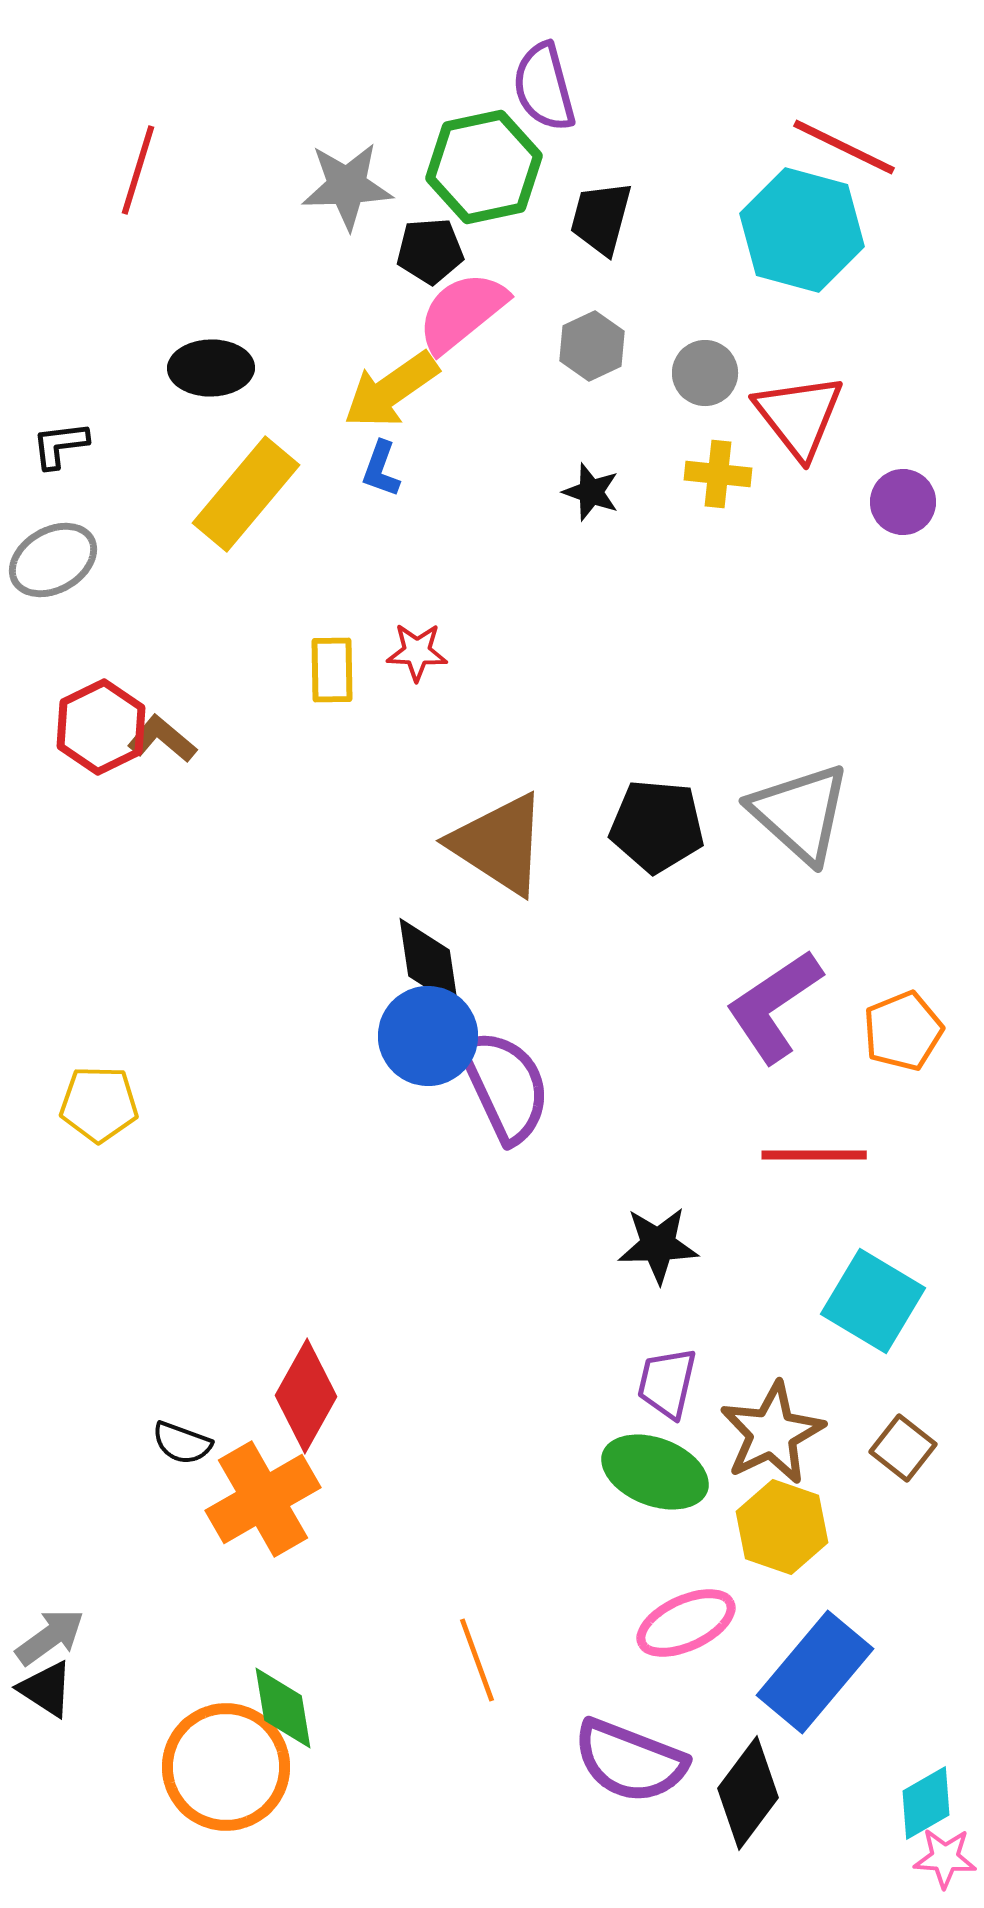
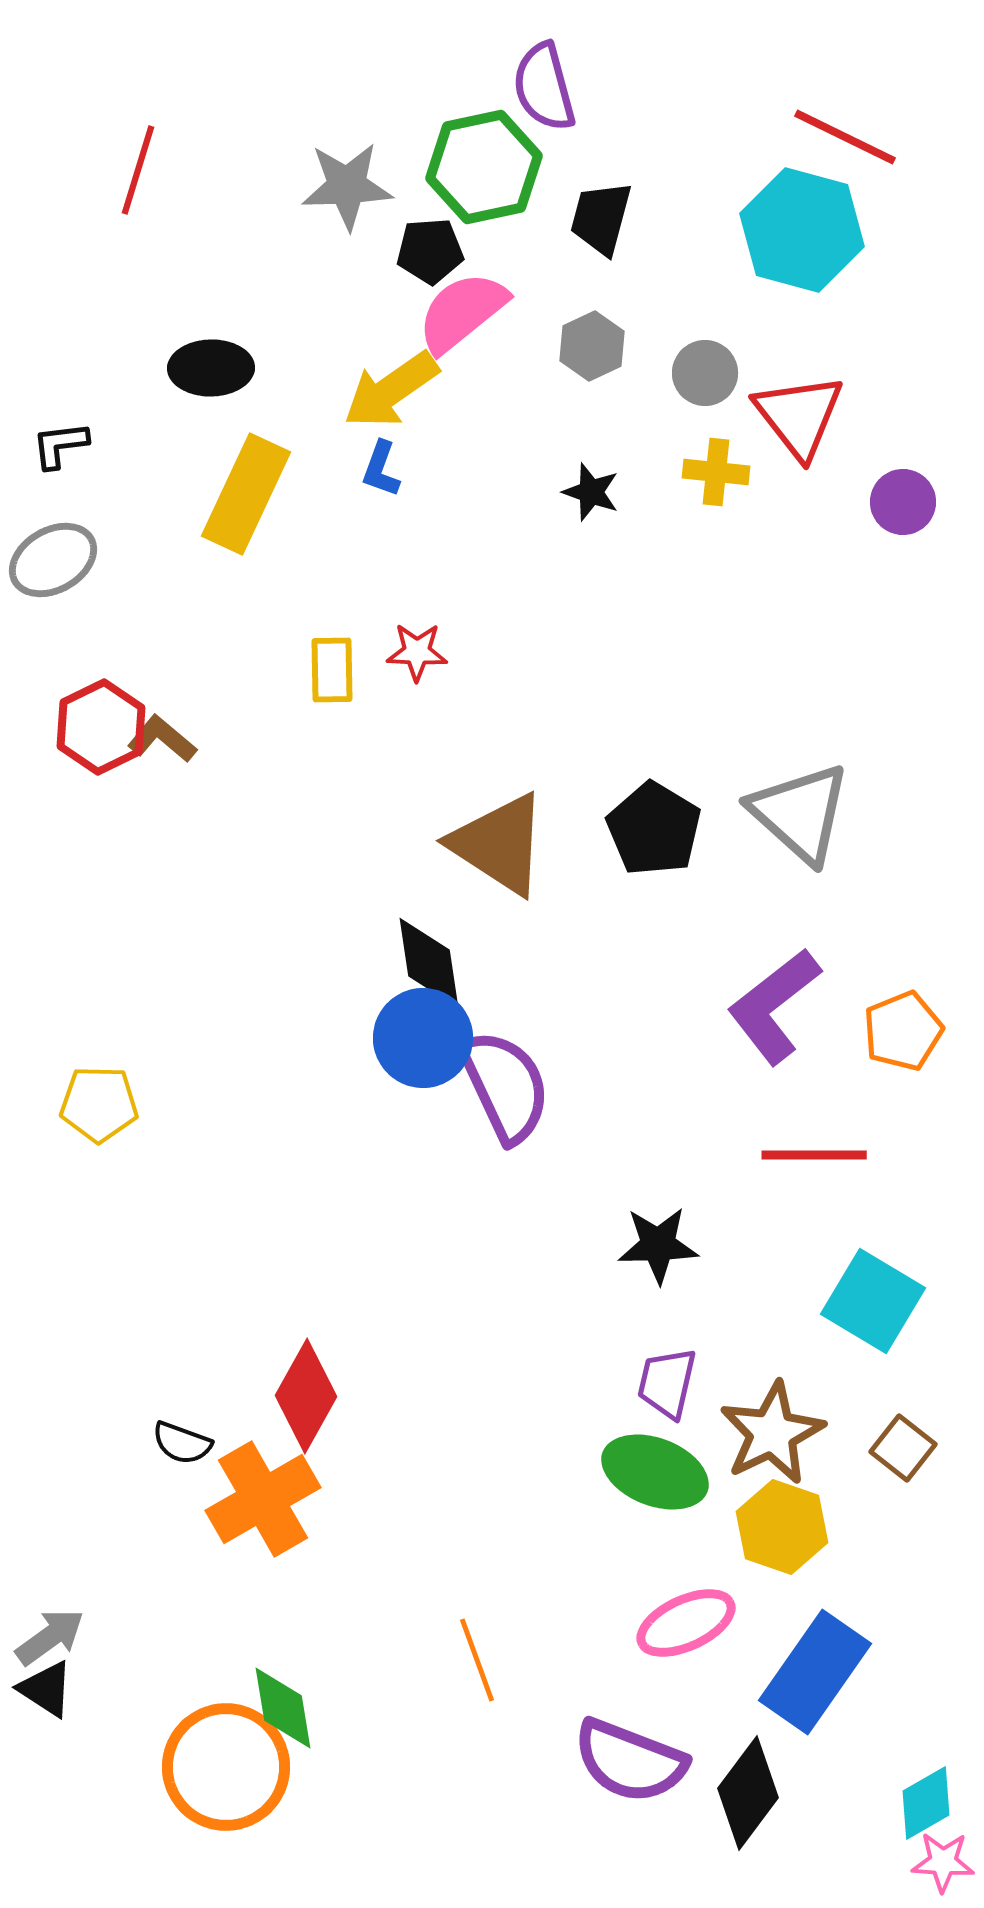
red line at (844, 147): moved 1 px right, 10 px up
yellow cross at (718, 474): moved 2 px left, 2 px up
yellow rectangle at (246, 494): rotated 15 degrees counterclockwise
black pentagon at (657, 826): moved 3 px left, 3 px down; rotated 26 degrees clockwise
purple L-shape at (774, 1006): rotated 4 degrees counterclockwise
blue circle at (428, 1036): moved 5 px left, 2 px down
blue rectangle at (815, 1672): rotated 5 degrees counterclockwise
pink star at (945, 1858): moved 2 px left, 4 px down
